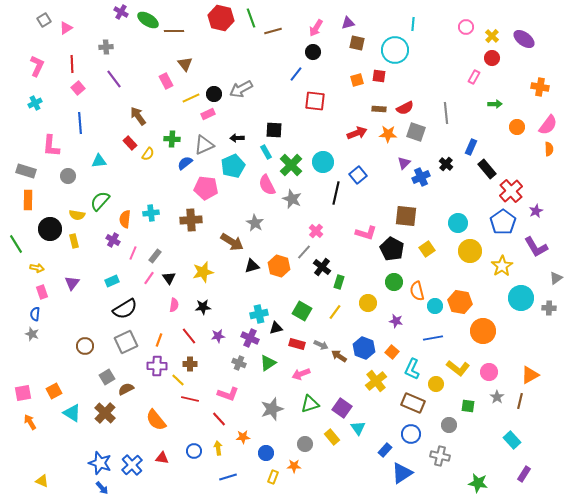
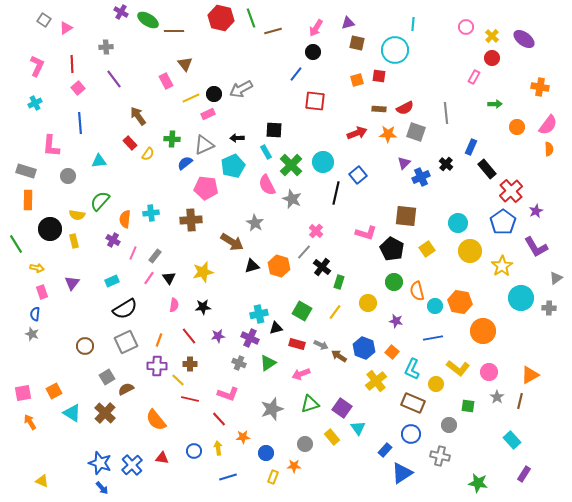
gray square at (44, 20): rotated 24 degrees counterclockwise
